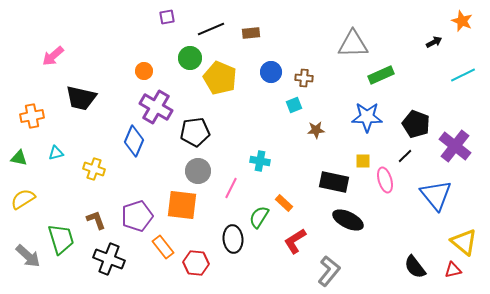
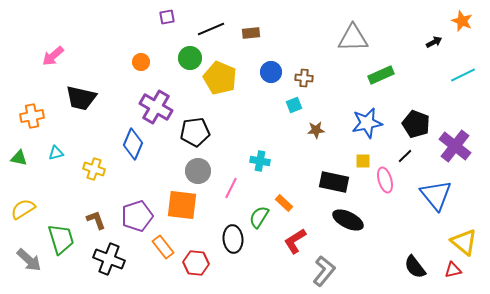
gray triangle at (353, 44): moved 6 px up
orange circle at (144, 71): moved 3 px left, 9 px up
blue star at (367, 117): moved 6 px down; rotated 12 degrees counterclockwise
blue diamond at (134, 141): moved 1 px left, 3 px down
yellow semicircle at (23, 199): moved 10 px down
gray arrow at (28, 256): moved 1 px right, 4 px down
gray L-shape at (329, 271): moved 5 px left
